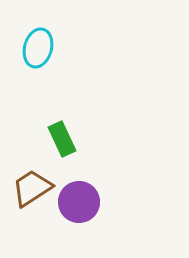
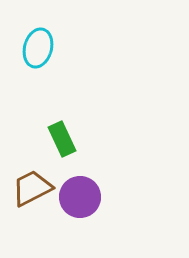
brown trapezoid: rotated 6 degrees clockwise
purple circle: moved 1 px right, 5 px up
